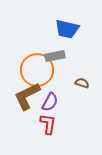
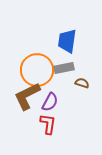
blue trapezoid: moved 12 px down; rotated 85 degrees clockwise
gray rectangle: moved 9 px right, 12 px down
